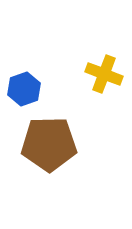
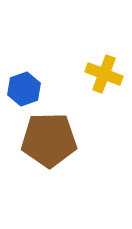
brown pentagon: moved 4 px up
